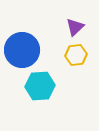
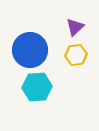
blue circle: moved 8 px right
cyan hexagon: moved 3 px left, 1 px down
